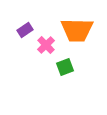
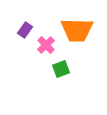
purple rectangle: rotated 21 degrees counterclockwise
green square: moved 4 px left, 2 px down
